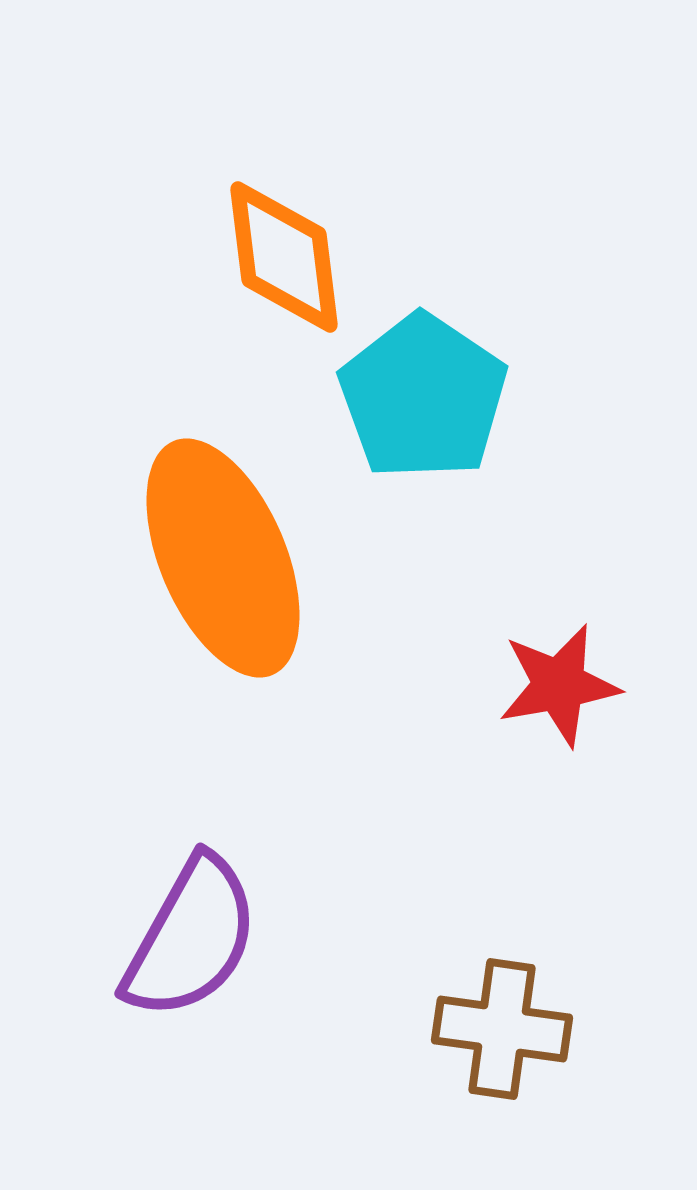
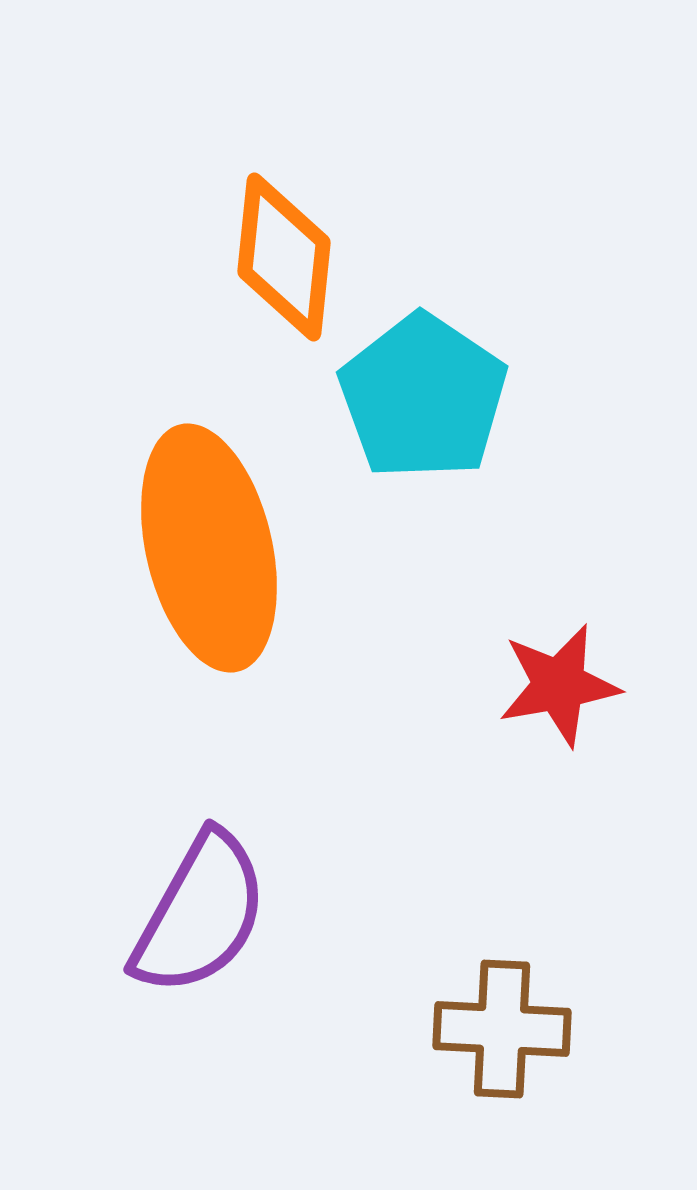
orange diamond: rotated 13 degrees clockwise
orange ellipse: moved 14 px left, 10 px up; rotated 10 degrees clockwise
purple semicircle: moved 9 px right, 24 px up
brown cross: rotated 5 degrees counterclockwise
